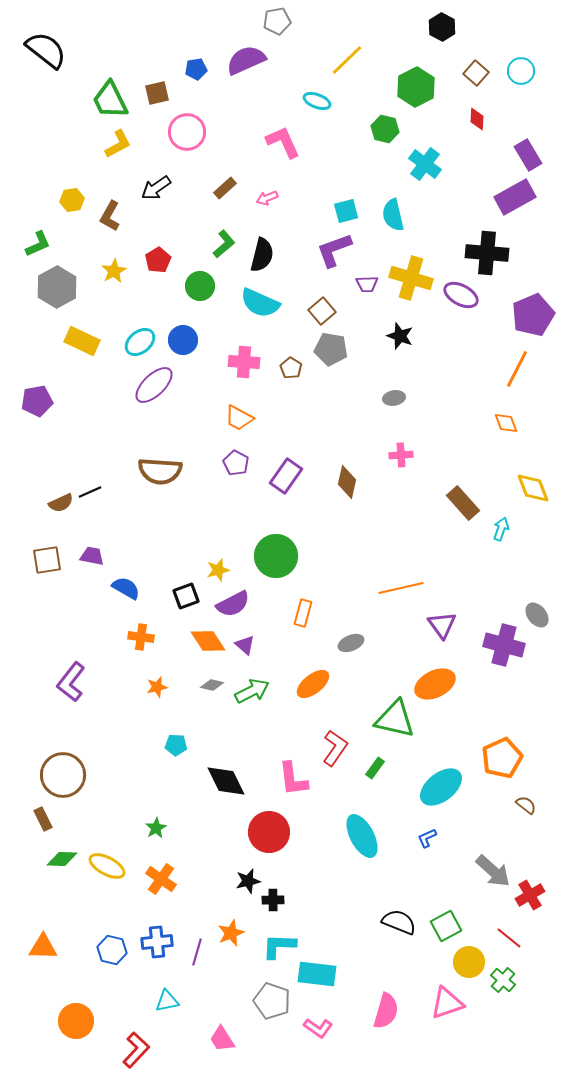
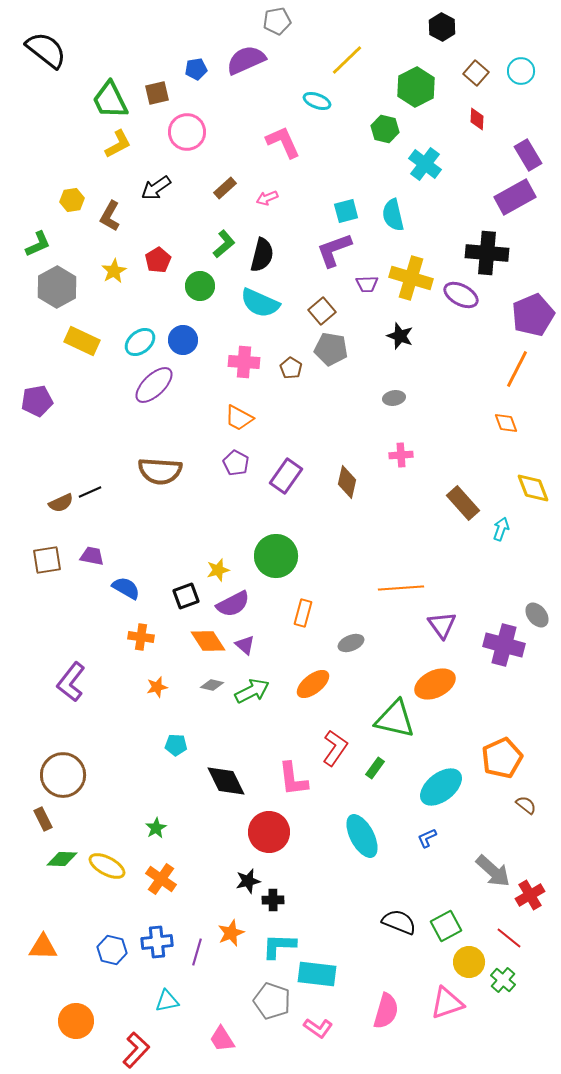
orange line at (401, 588): rotated 9 degrees clockwise
